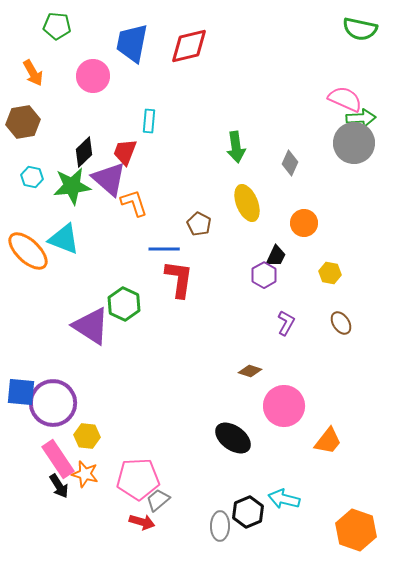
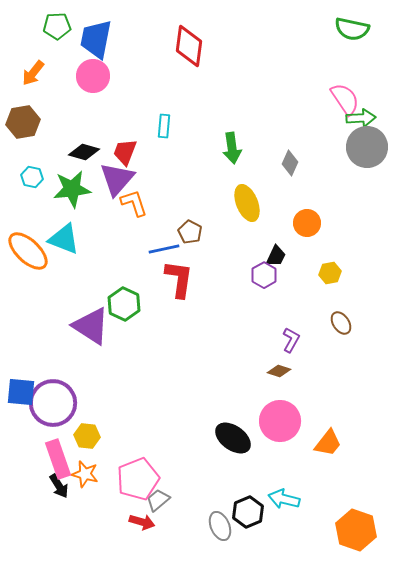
green pentagon at (57, 26): rotated 8 degrees counterclockwise
green semicircle at (360, 29): moved 8 px left
blue trapezoid at (132, 43): moved 36 px left, 4 px up
red diamond at (189, 46): rotated 69 degrees counterclockwise
orange arrow at (33, 73): rotated 68 degrees clockwise
pink semicircle at (345, 99): rotated 32 degrees clockwise
cyan rectangle at (149, 121): moved 15 px right, 5 px down
gray circle at (354, 143): moved 13 px right, 4 px down
green arrow at (236, 147): moved 4 px left, 1 px down
black diamond at (84, 152): rotated 60 degrees clockwise
purple triangle at (109, 179): moved 8 px right; rotated 30 degrees clockwise
green star at (72, 186): moved 3 px down
orange circle at (304, 223): moved 3 px right
brown pentagon at (199, 224): moved 9 px left, 8 px down
blue line at (164, 249): rotated 12 degrees counterclockwise
yellow hexagon at (330, 273): rotated 20 degrees counterclockwise
purple L-shape at (286, 323): moved 5 px right, 17 px down
brown diamond at (250, 371): moved 29 px right
pink circle at (284, 406): moved 4 px left, 15 px down
orange trapezoid at (328, 441): moved 2 px down
pink rectangle at (58, 459): rotated 15 degrees clockwise
pink pentagon at (138, 479): rotated 18 degrees counterclockwise
gray ellipse at (220, 526): rotated 24 degrees counterclockwise
